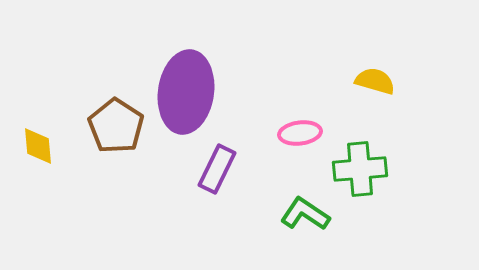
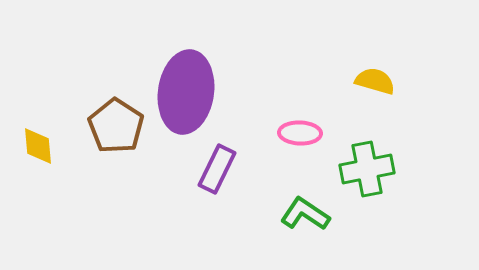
pink ellipse: rotated 9 degrees clockwise
green cross: moved 7 px right; rotated 6 degrees counterclockwise
